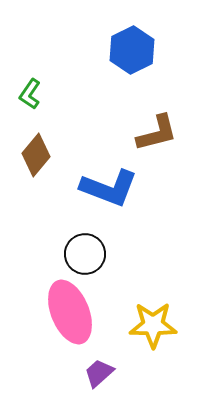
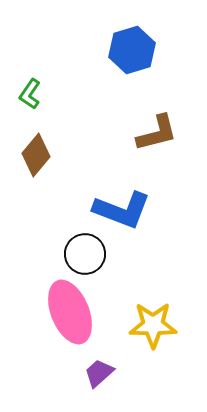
blue hexagon: rotated 9 degrees clockwise
blue L-shape: moved 13 px right, 22 px down
